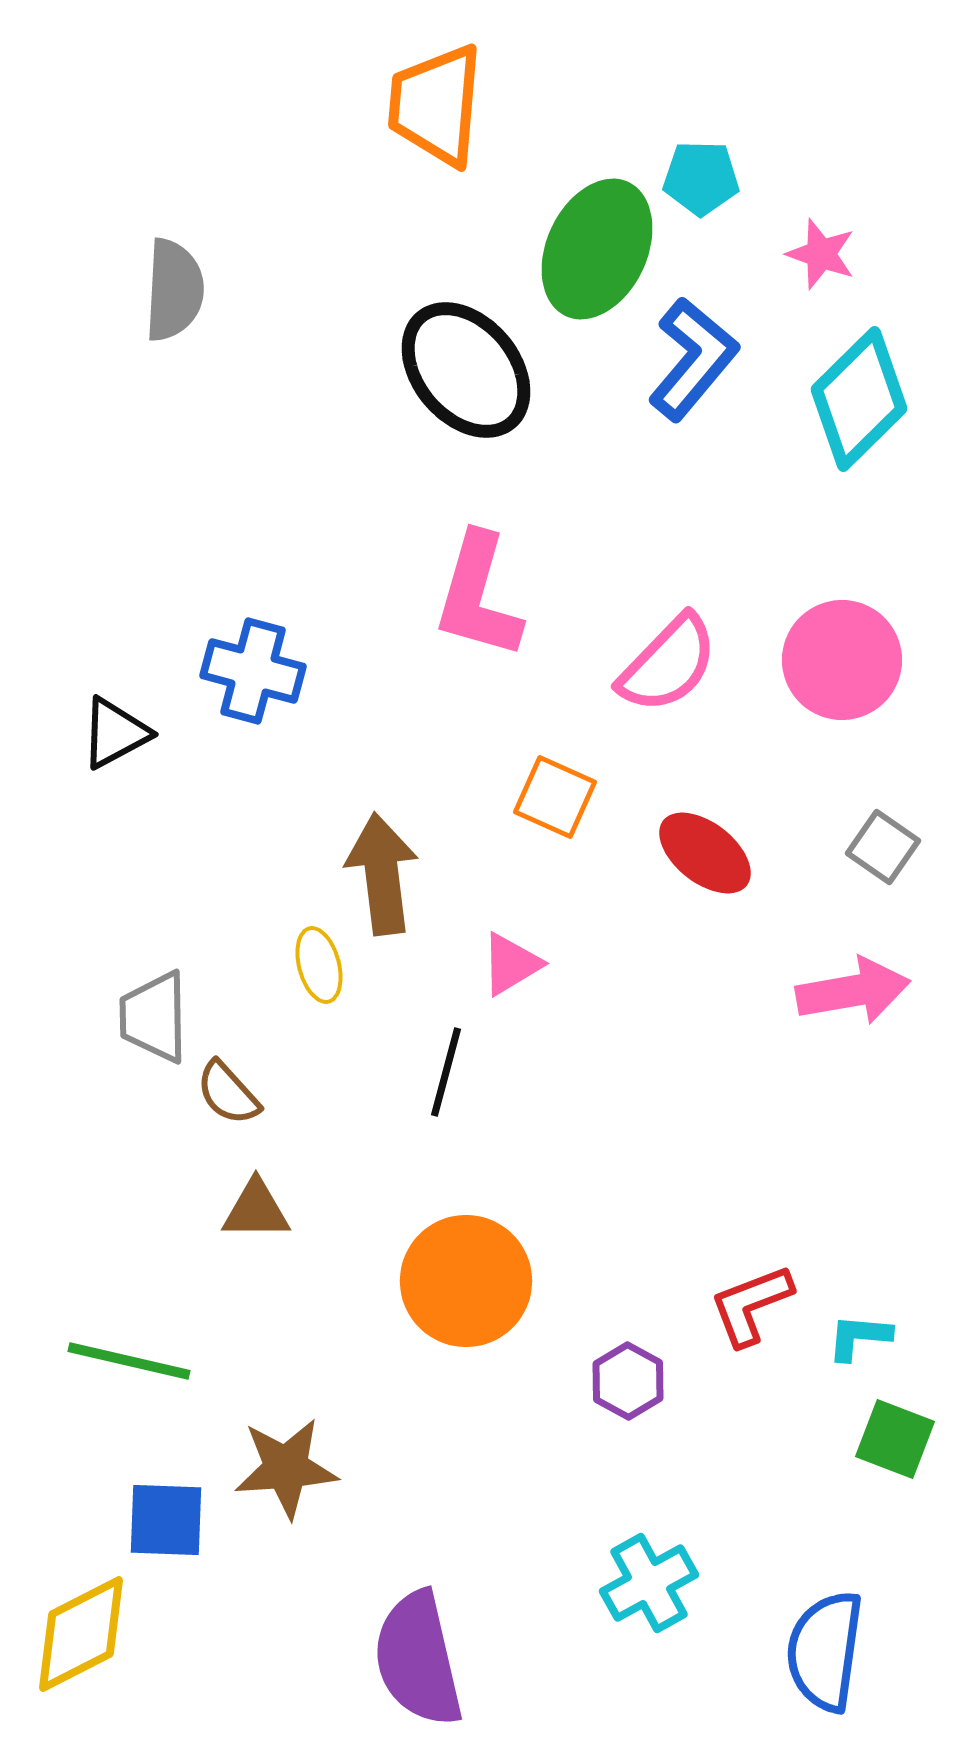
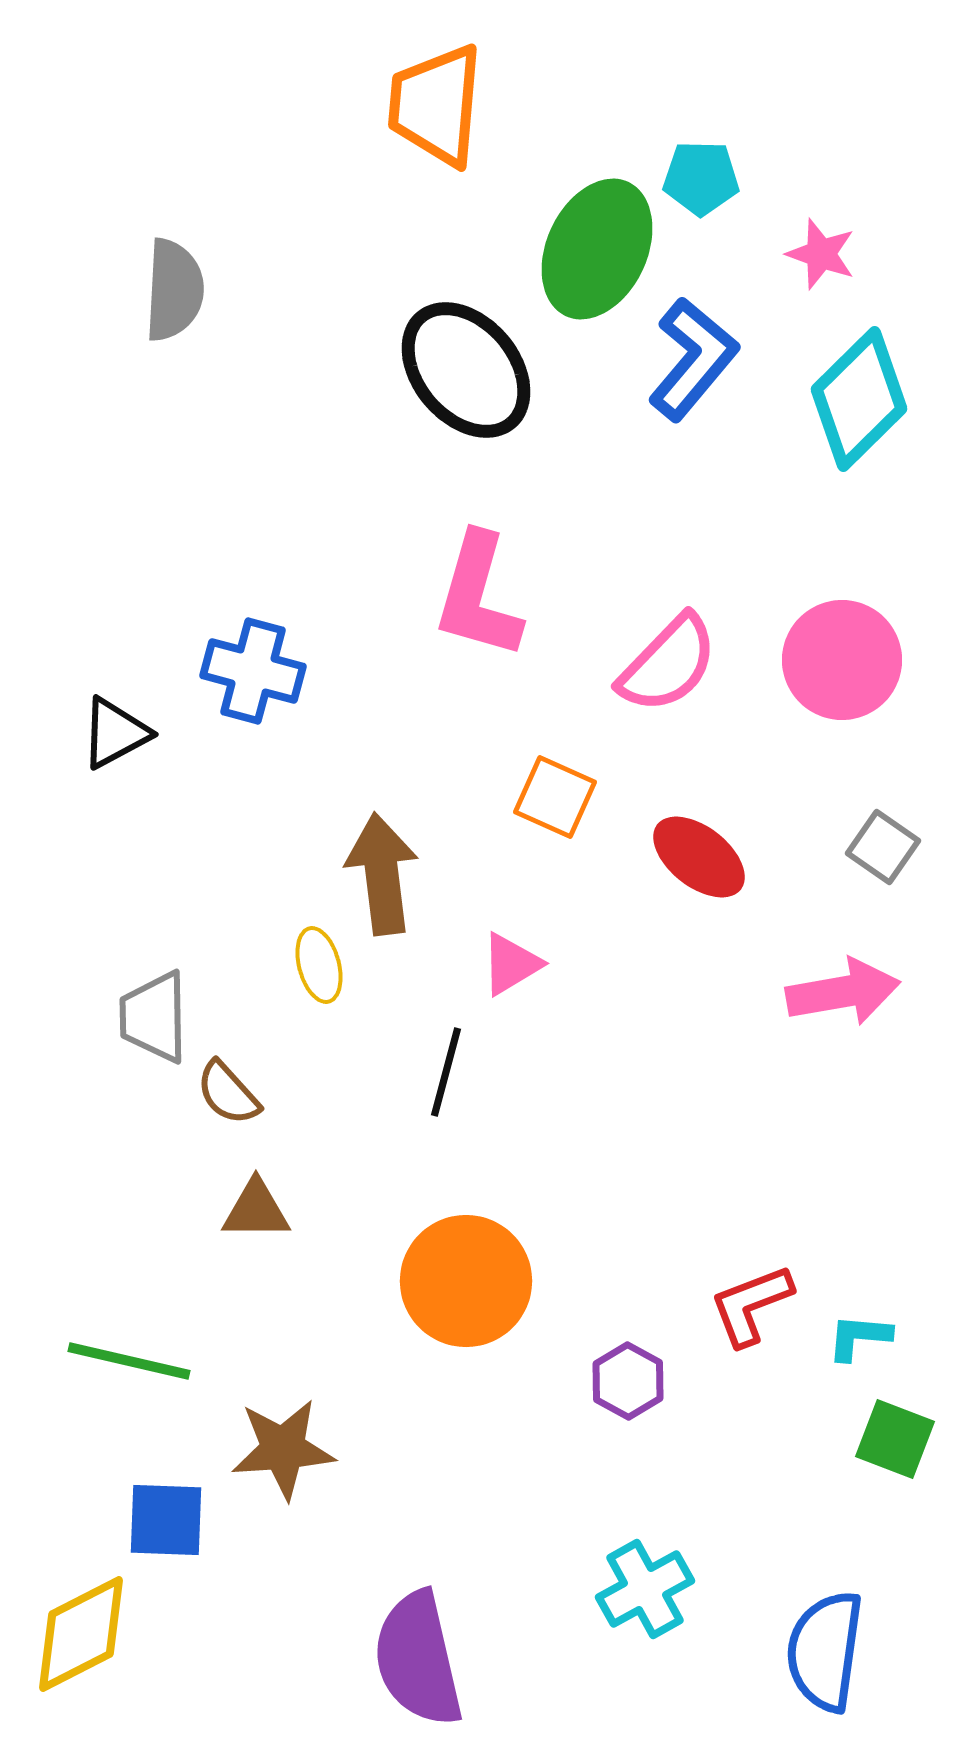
red ellipse: moved 6 px left, 4 px down
pink arrow: moved 10 px left, 1 px down
brown star: moved 3 px left, 19 px up
cyan cross: moved 4 px left, 6 px down
